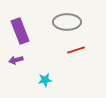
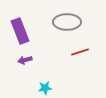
red line: moved 4 px right, 2 px down
purple arrow: moved 9 px right
cyan star: moved 8 px down
